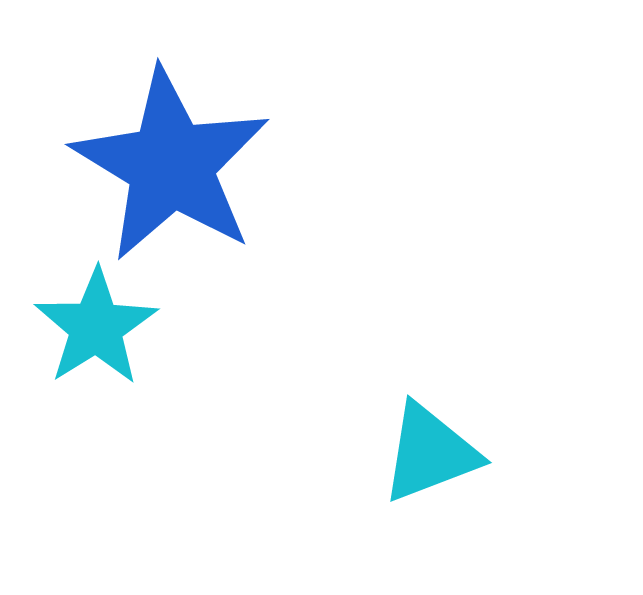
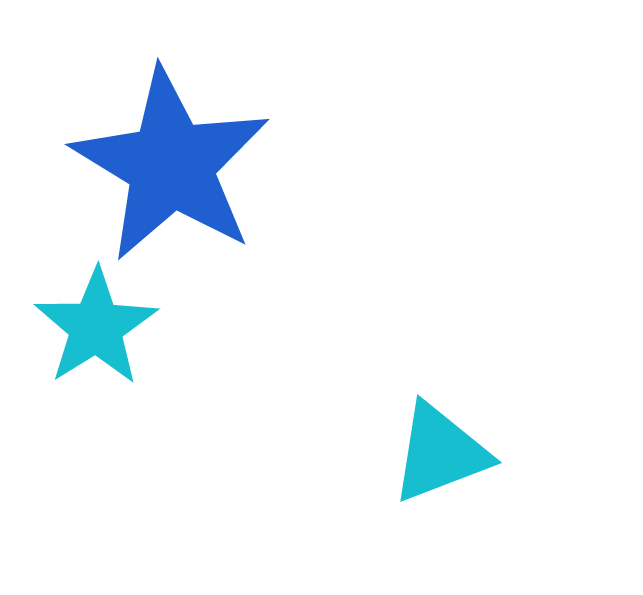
cyan triangle: moved 10 px right
